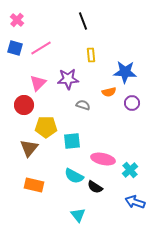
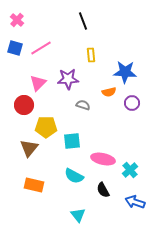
black semicircle: moved 8 px right, 3 px down; rotated 28 degrees clockwise
